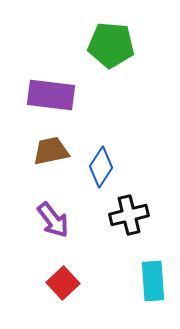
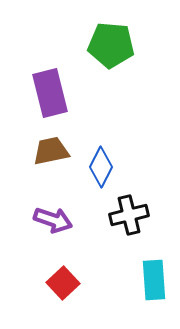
purple rectangle: moved 1 px left, 2 px up; rotated 69 degrees clockwise
blue diamond: rotated 6 degrees counterclockwise
purple arrow: rotated 33 degrees counterclockwise
cyan rectangle: moved 1 px right, 1 px up
